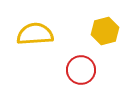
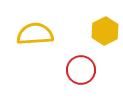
yellow hexagon: rotated 12 degrees counterclockwise
